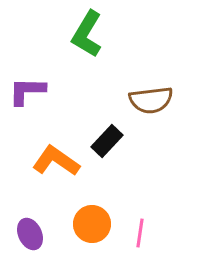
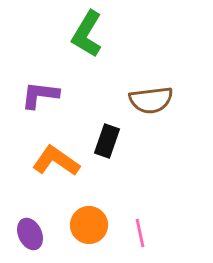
purple L-shape: moved 13 px right, 4 px down; rotated 6 degrees clockwise
black rectangle: rotated 24 degrees counterclockwise
orange circle: moved 3 px left, 1 px down
pink line: rotated 20 degrees counterclockwise
